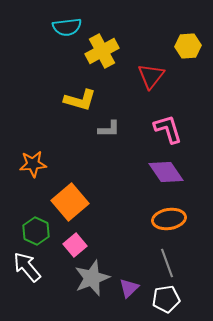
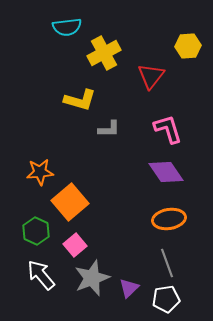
yellow cross: moved 2 px right, 2 px down
orange star: moved 7 px right, 8 px down
white arrow: moved 14 px right, 8 px down
